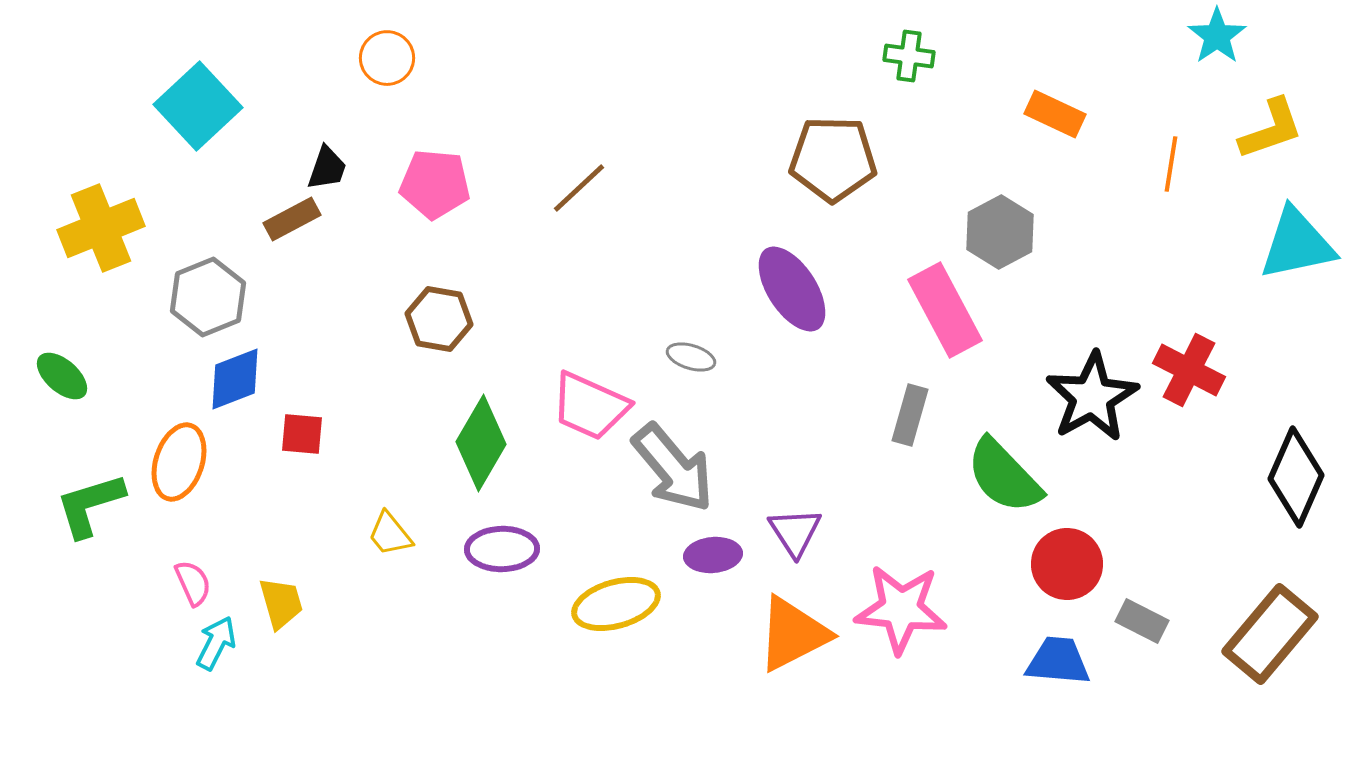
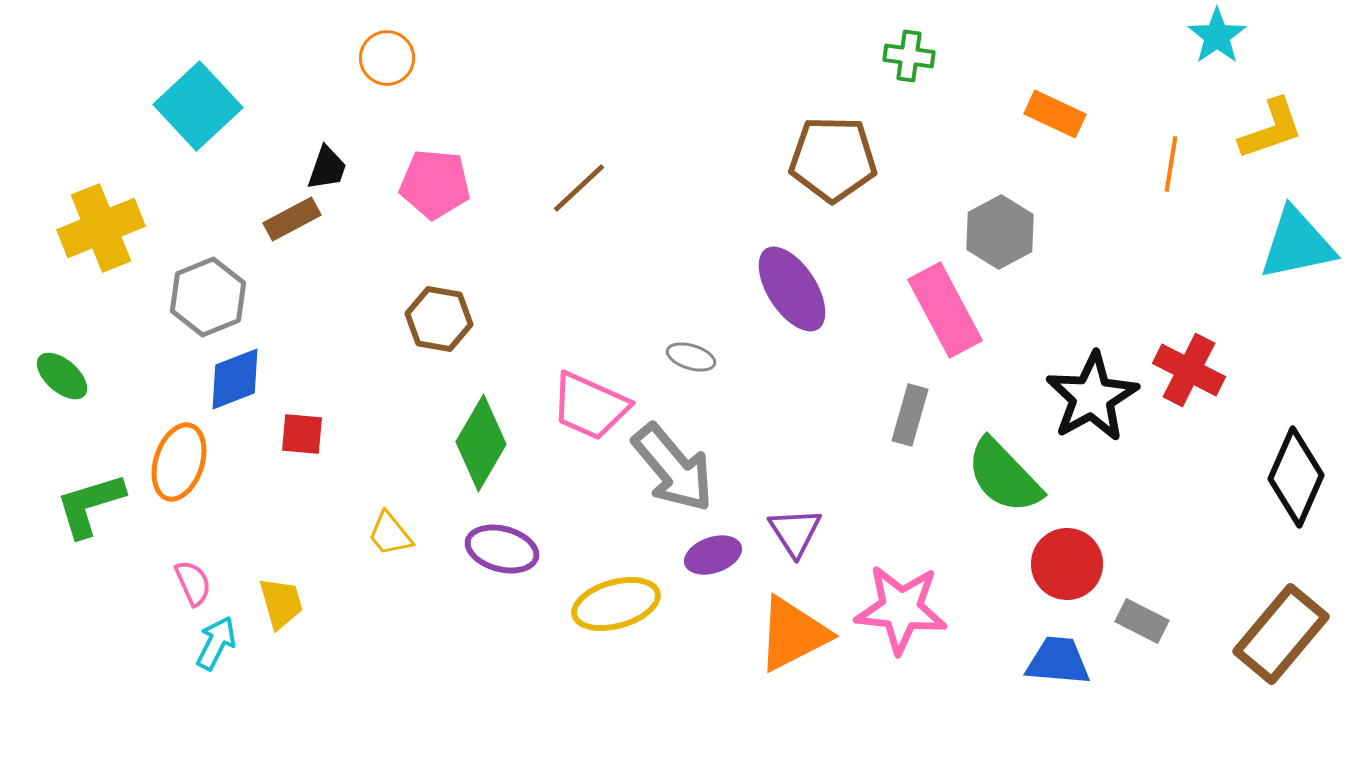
purple ellipse at (502, 549): rotated 16 degrees clockwise
purple ellipse at (713, 555): rotated 14 degrees counterclockwise
brown rectangle at (1270, 634): moved 11 px right
